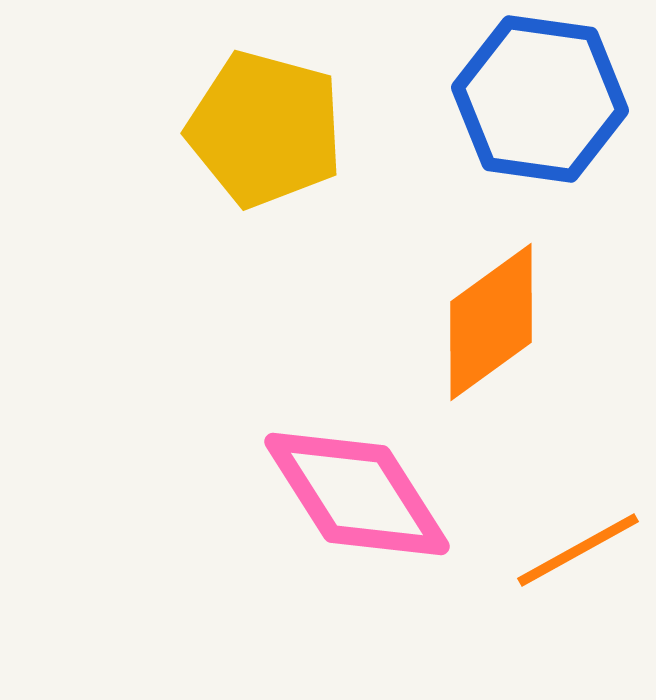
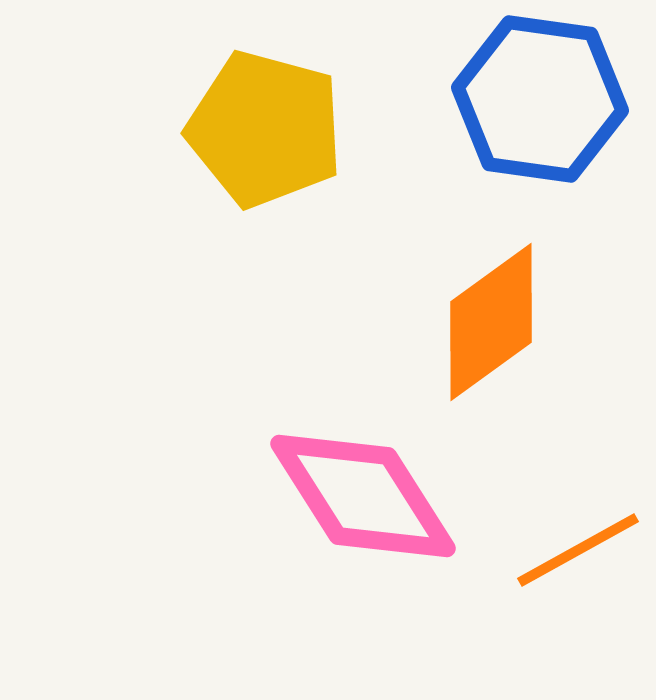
pink diamond: moved 6 px right, 2 px down
